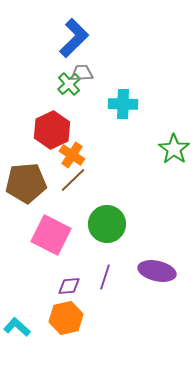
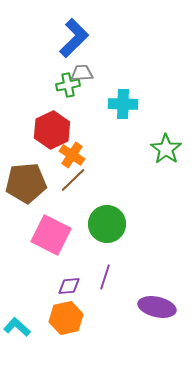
green cross: moved 1 px left, 1 px down; rotated 30 degrees clockwise
green star: moved 8 px left
purple ellipse: moved 36 px down
